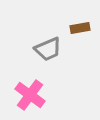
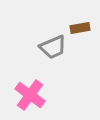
gray trapezoid: moved 5 px right, 2 px up
